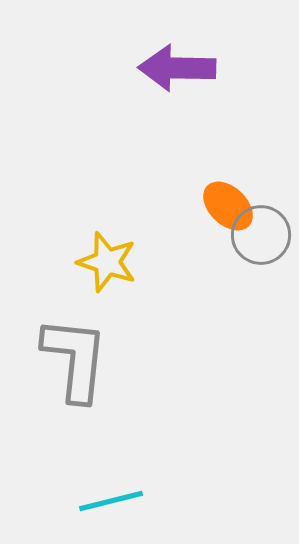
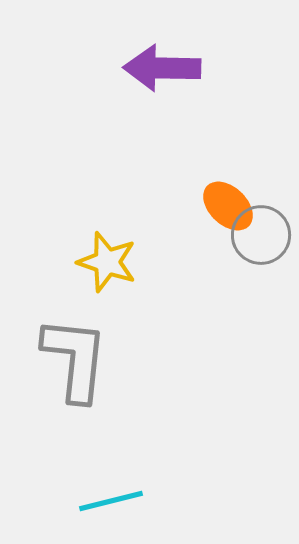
purple arrow: moved 15 px left
